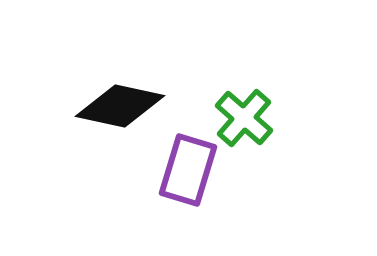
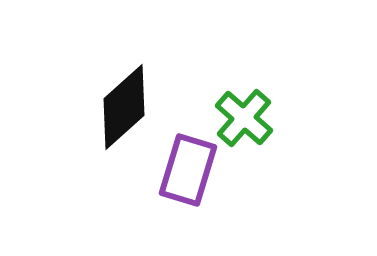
black diamond: moved 4 px right, 1 px down; rotated 54 degrees counterclockwise
